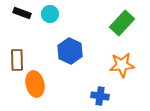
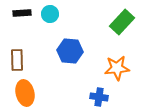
black rectangle: rotated 24 degrees counterclockwise
green rectangle: moved 1 px up
blue hexagon: rotated 20 degrees counterclockwise
orange star: moved 5 px left, 3 px down
orange ellipse: moved 10 px left, 9 px down
blue cross: moved 1 px left, 1 px down
